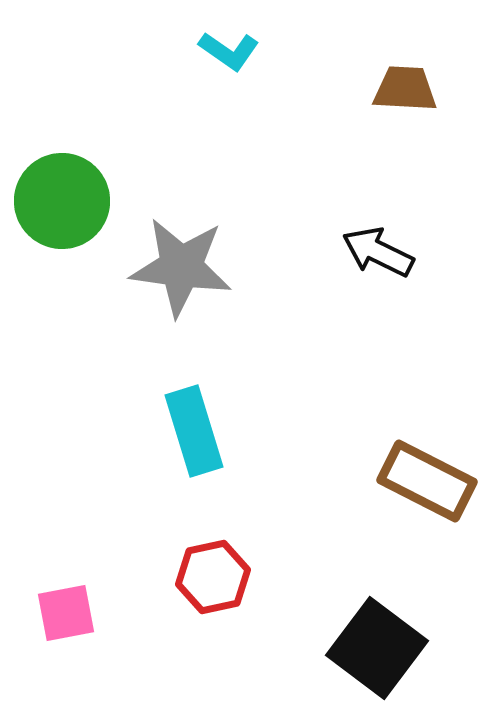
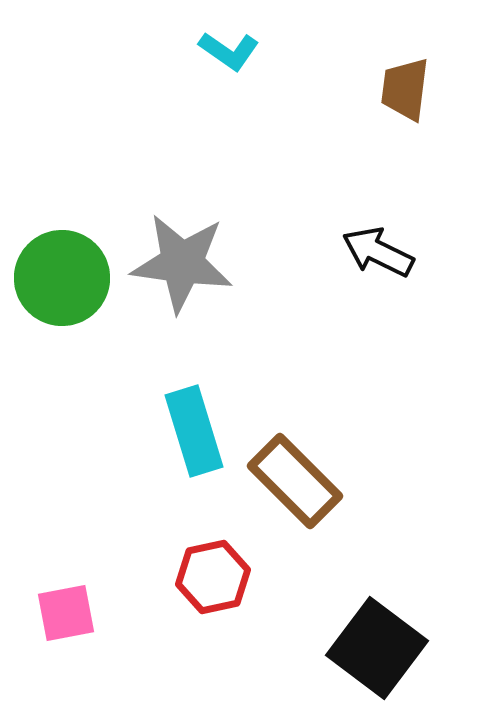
brown trapezoid: rotated 86 degrees counterclockwise
green circle: moved 77 px down
gray star: moved 1 px right, 4 px up
brown rectangle: moved 132 px left; rotated 18 degrees clockwise
